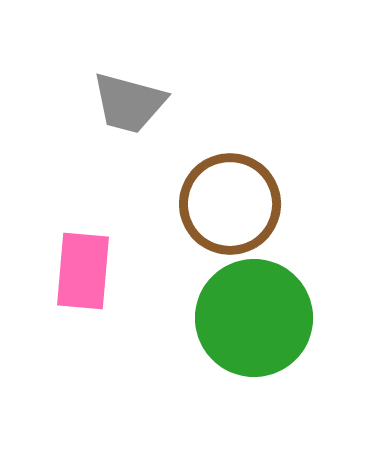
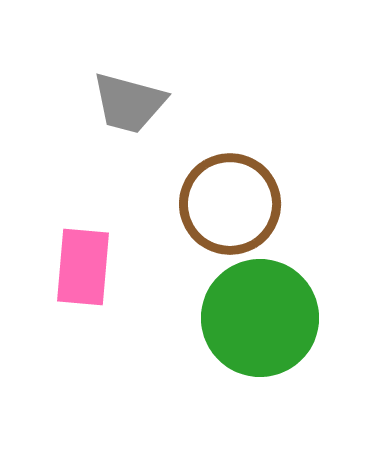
pink rectangle: moved 4 px up
green circle: moved 6 px right
